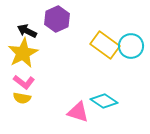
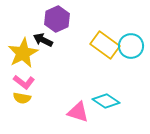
black arrow: moved 16 px right, 9 px down
cyan diamond: moved 2 px right
